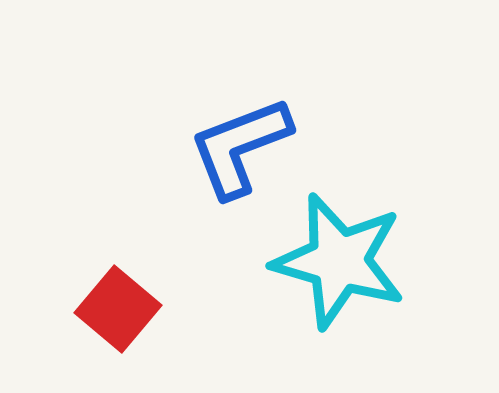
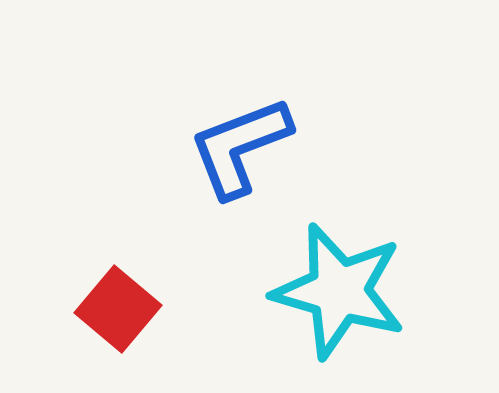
cyan star: moved 30 px down
